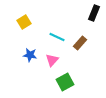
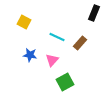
yellow square: rotated 32 degrees counterclockwise
